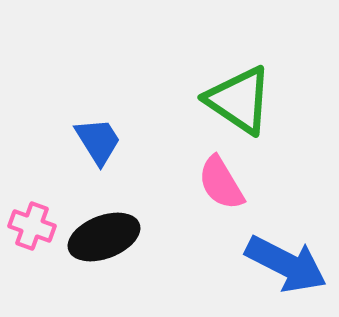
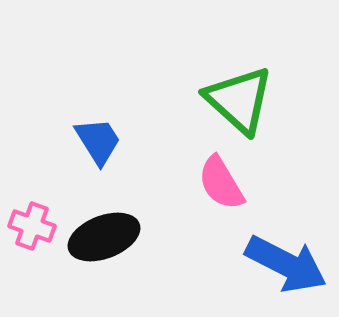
green triangle: rotated 8 degrees clockwise
